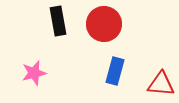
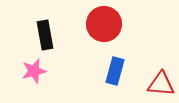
black rectangle: moved 13 px left, 14 px down
pink star: moved 2 px up
